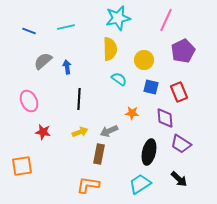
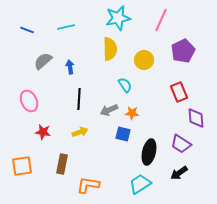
pink line: moved 5 px left
blue line: moved 2 px left, 1 px up
blue arrow: moved 3 px right
cyan semicircle: moved 6 px right, 6 px down; rotated 21 degrees clockwise
blue square: moved 28 px left, 47 px down
purple diamond: moved 31 px right
gray arrow: moved 21 px up
brown rectangle: moved 37 px left, 10 px down
black arrow: moved 6 px up; rotated 102 degrees clockwise
